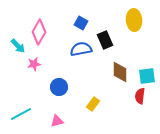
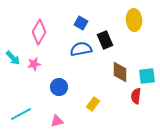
cyan arrow: moved 5 px left, 12 px down
red semicircle: moved 4 px left
